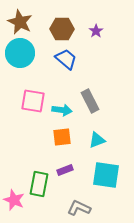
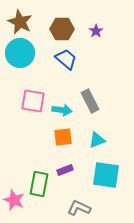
orange square: moved 1 px right
